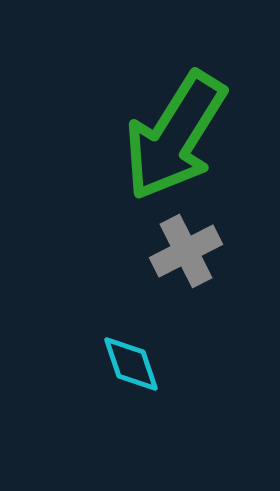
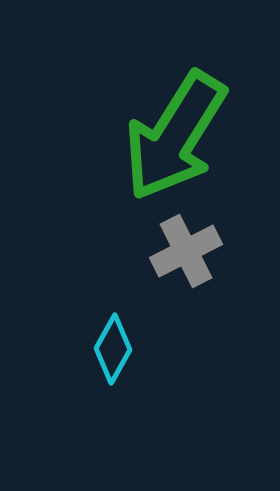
cyan diamond: moved 18 px left, 15 px up; rotated 48 degrees clockwise
